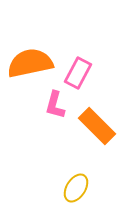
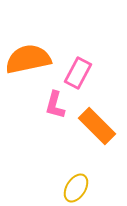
orange semicircle: moved 2 px left, 4 px up
